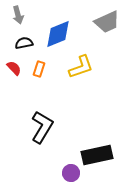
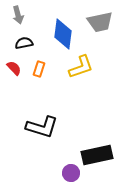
gray trapezoid: moved 7 px left; rotated 12 degrees clockwise
blue diamond: moved 5 px right; rotated 60 degrees counterclockwise
black L-shape: rotated 76 degrees clockwise
